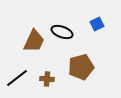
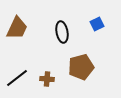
black ellipse: rotated 60 degrees clockwise
brown trapezoid: moved 17 px left, 13 px up
